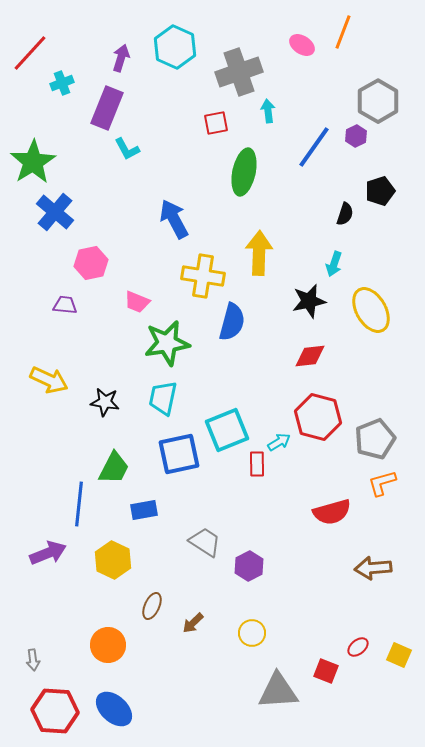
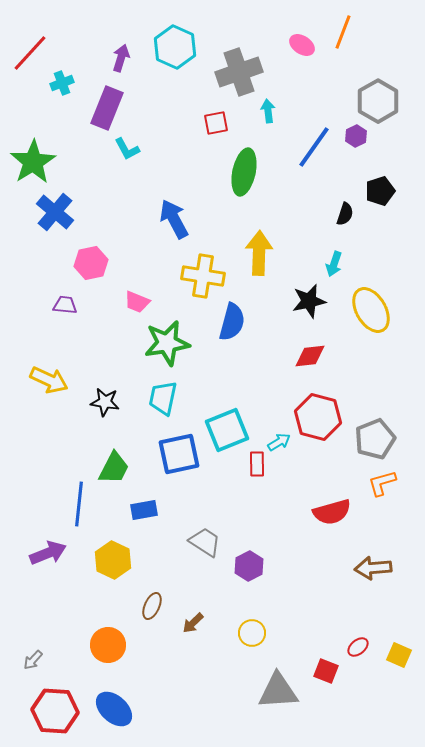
gray arrow at (33, 660): rotated 50 degrees clockwise
